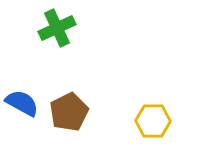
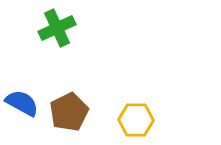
yellow hexagon: moved 17 px left, 1 px up
